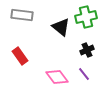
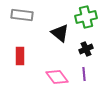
black triangle: moved 1 px left, 6 px down
black cross: moved 1 px left, 1 px up
red rectangle: rotated 36 degrees clockwise
purple line: rotated 32 degrees clockwise
